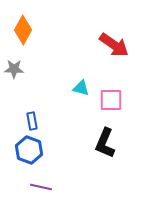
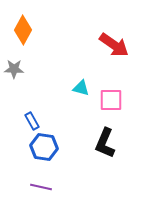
blue rectangle: rotated 18 degrees counterclockwise
blue hexagon: moved 15 px right, 3 px up; rotated 12 degrees counterclockwise
